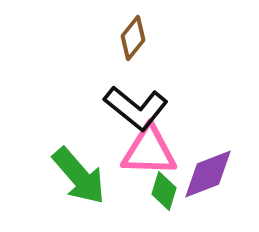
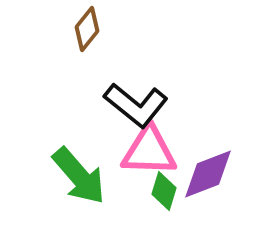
brown diamond: moved 46 px left, 9 px up
black L-shape: moved 3 px up
